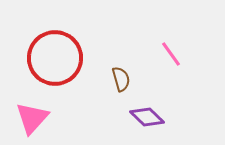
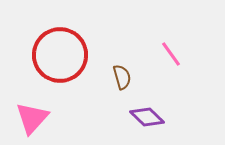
red circle: moved 5 px right, 3 px up
brown semicircle: moved 1 px right, 2 px up
